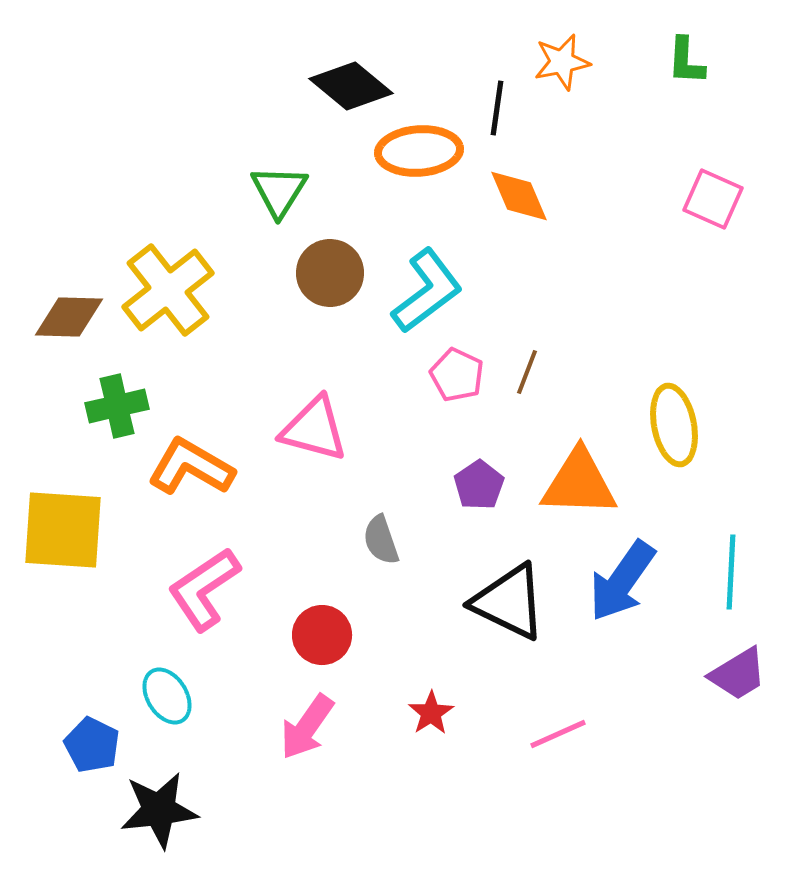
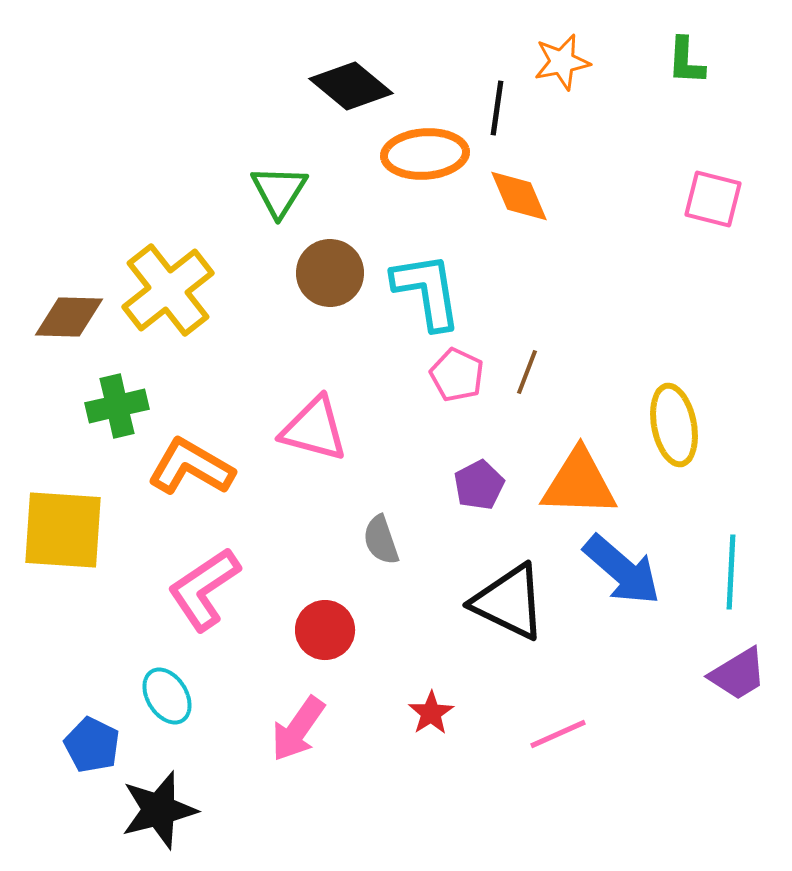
orange ellipse: moved 6 px right, 3 px down
pink square: rotated 10 degrees counterclockwise
cyan L-shape: rotated 62 degrees counterclockwise
purple pentagon: rotated 6 degrees clockwise
blue arrow: moved 11 px up; rotated 84 degrees counterclockwise
red circle: moved 3 px right, 5 px up
pink arrow: moved 9 px left, 2 px down
black star: rotated 8 degrees counterclockwise
